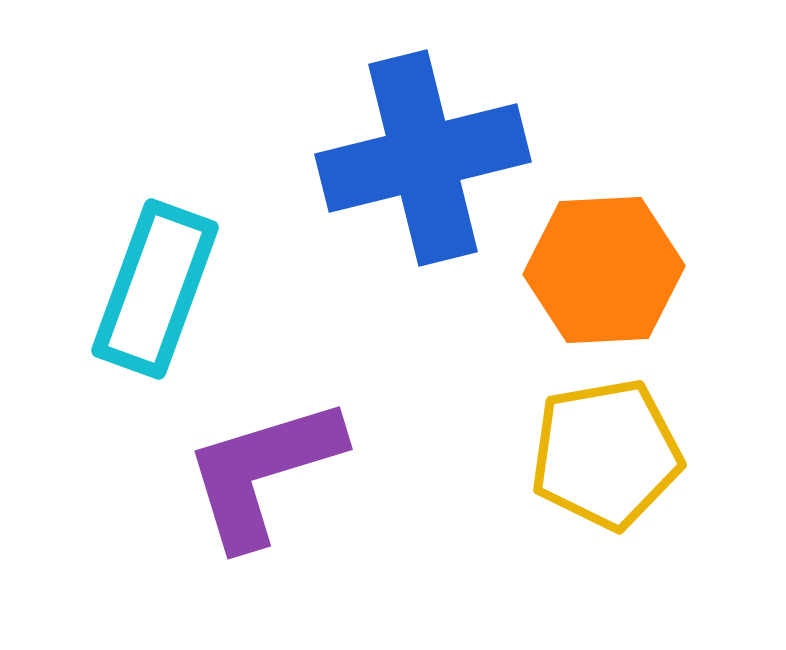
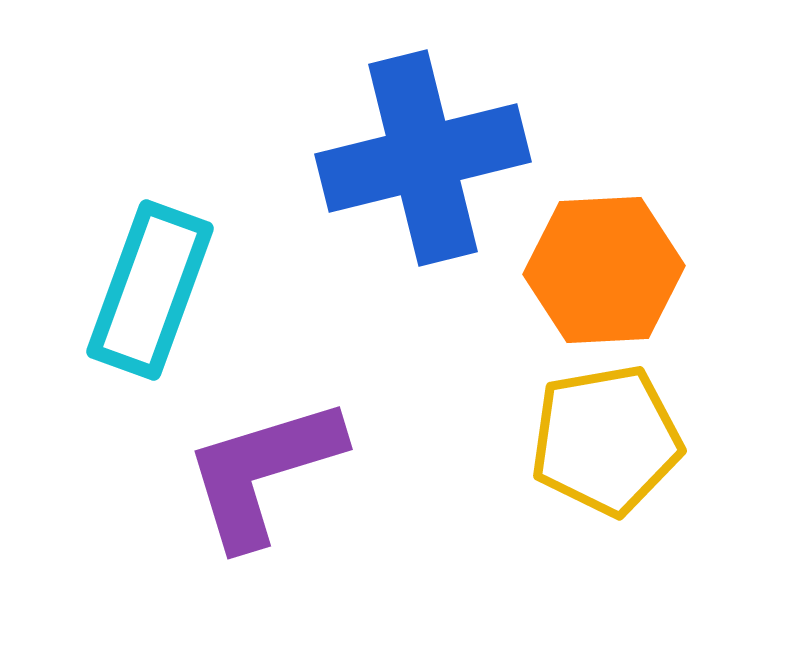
cyan rectangle: moved 5 px left, 1 px down
yellow pentagon: moved 14 px up
